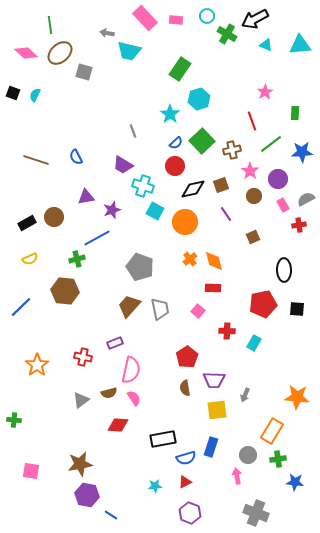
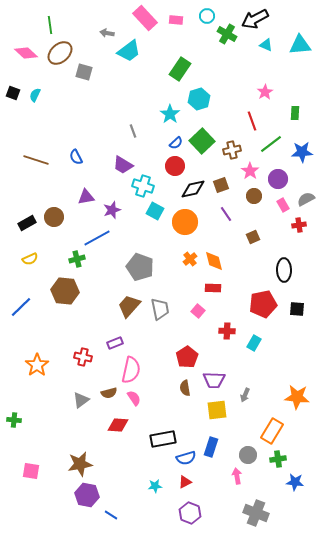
cyan trapezoid at (129, 51): rotated 50 degrees counterclockwise
